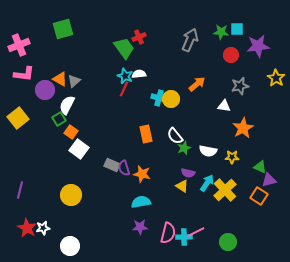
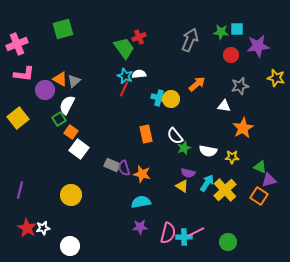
pink cross at (19, 45): moved 2 px left, 1 px up
yellow star at (276, 78): rotated 18 degrees counterclockwise
